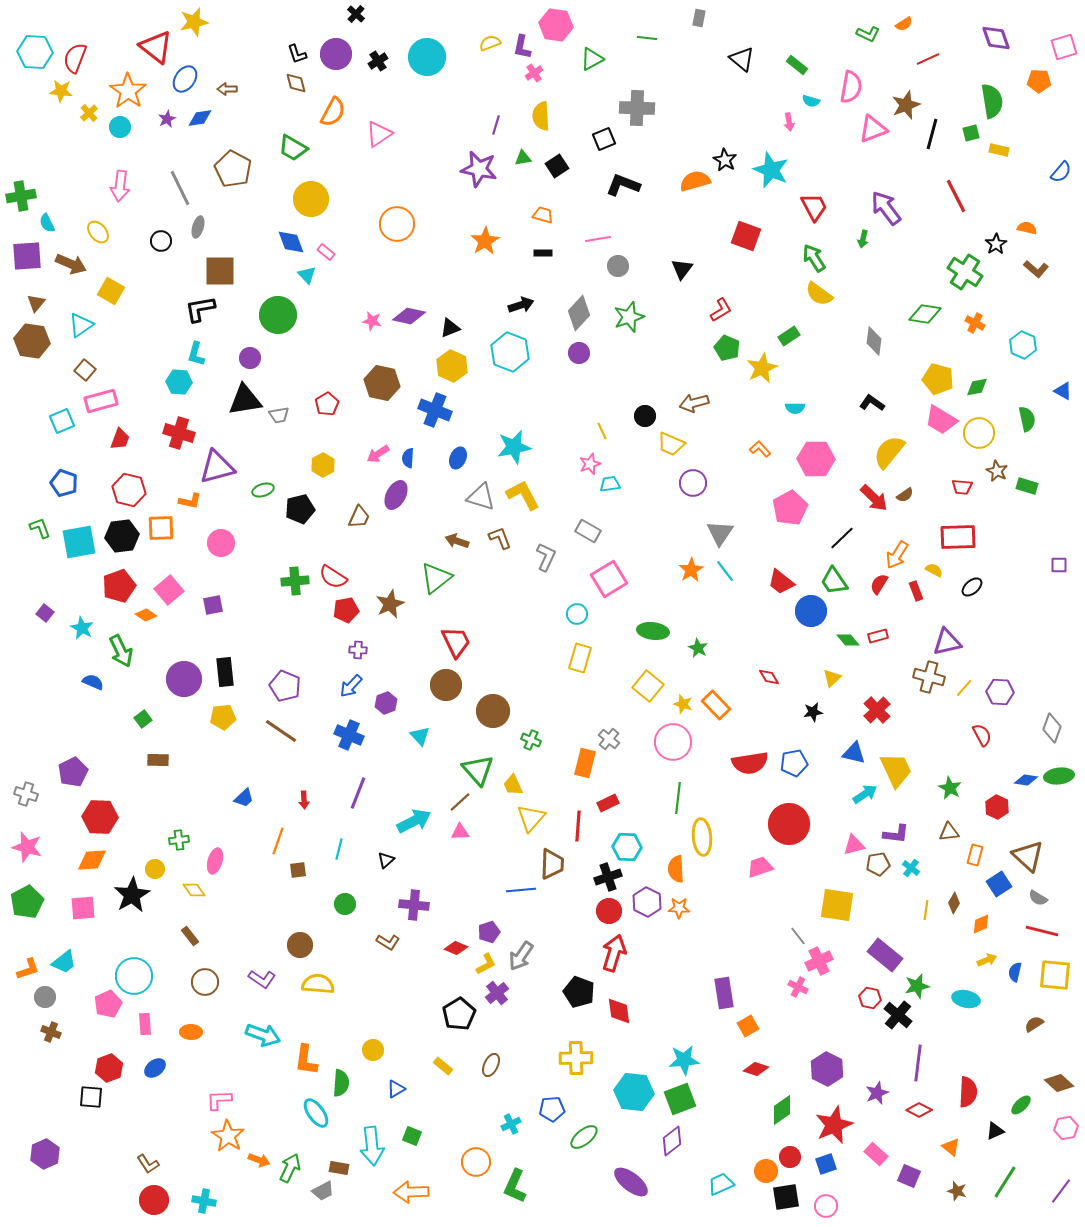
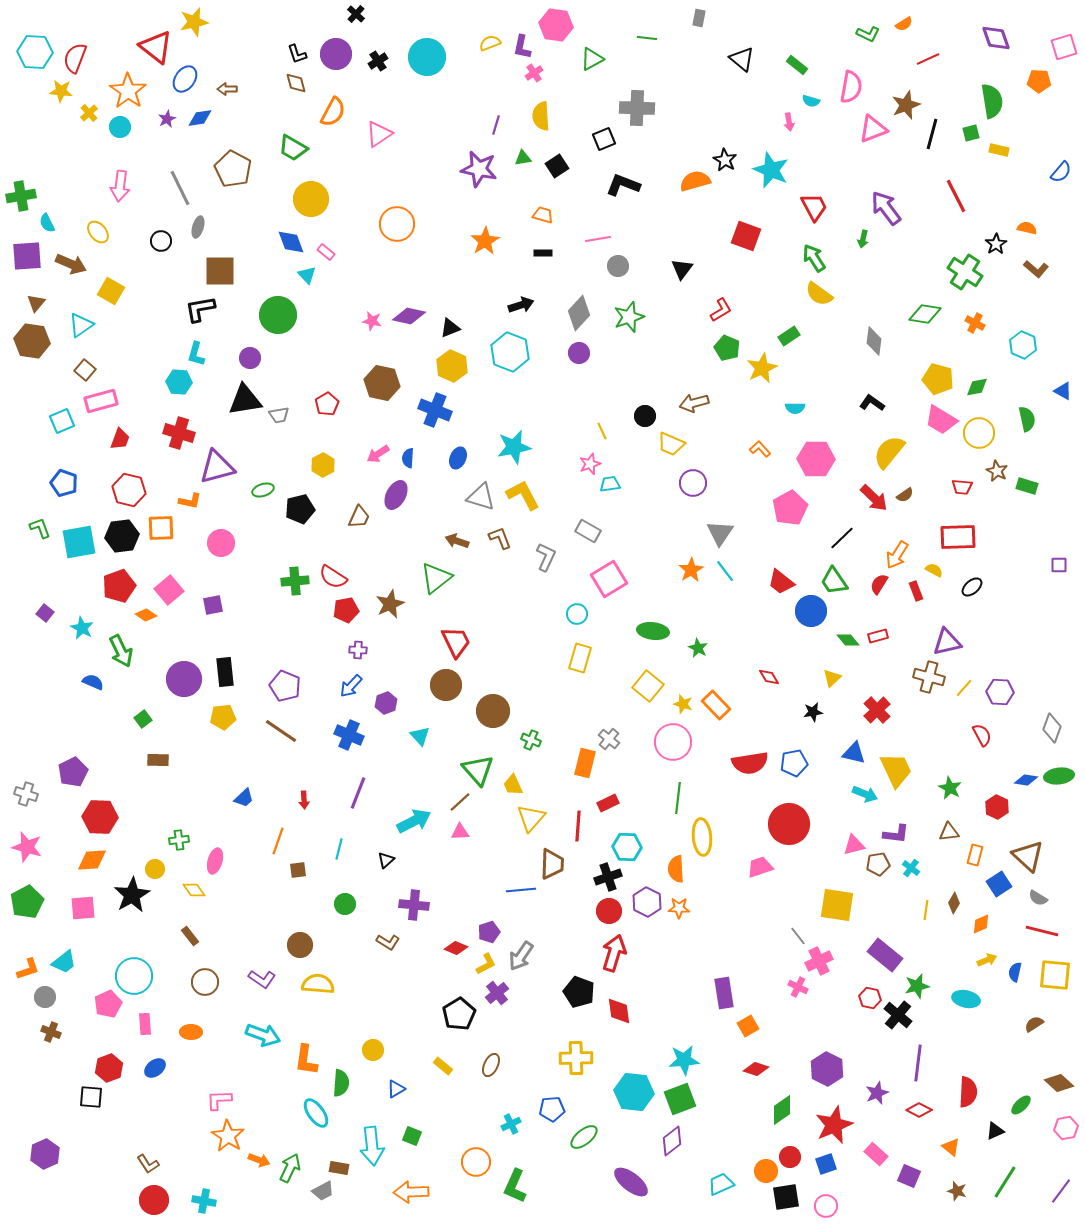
cyan arrow at (865, 794): rotated 55 degrees clockwise
